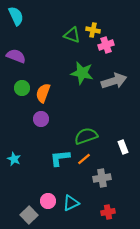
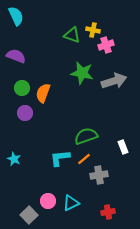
purple circle: moved 16 px left, 6 px up
gray cross: moved 3 px left, 3 px up
